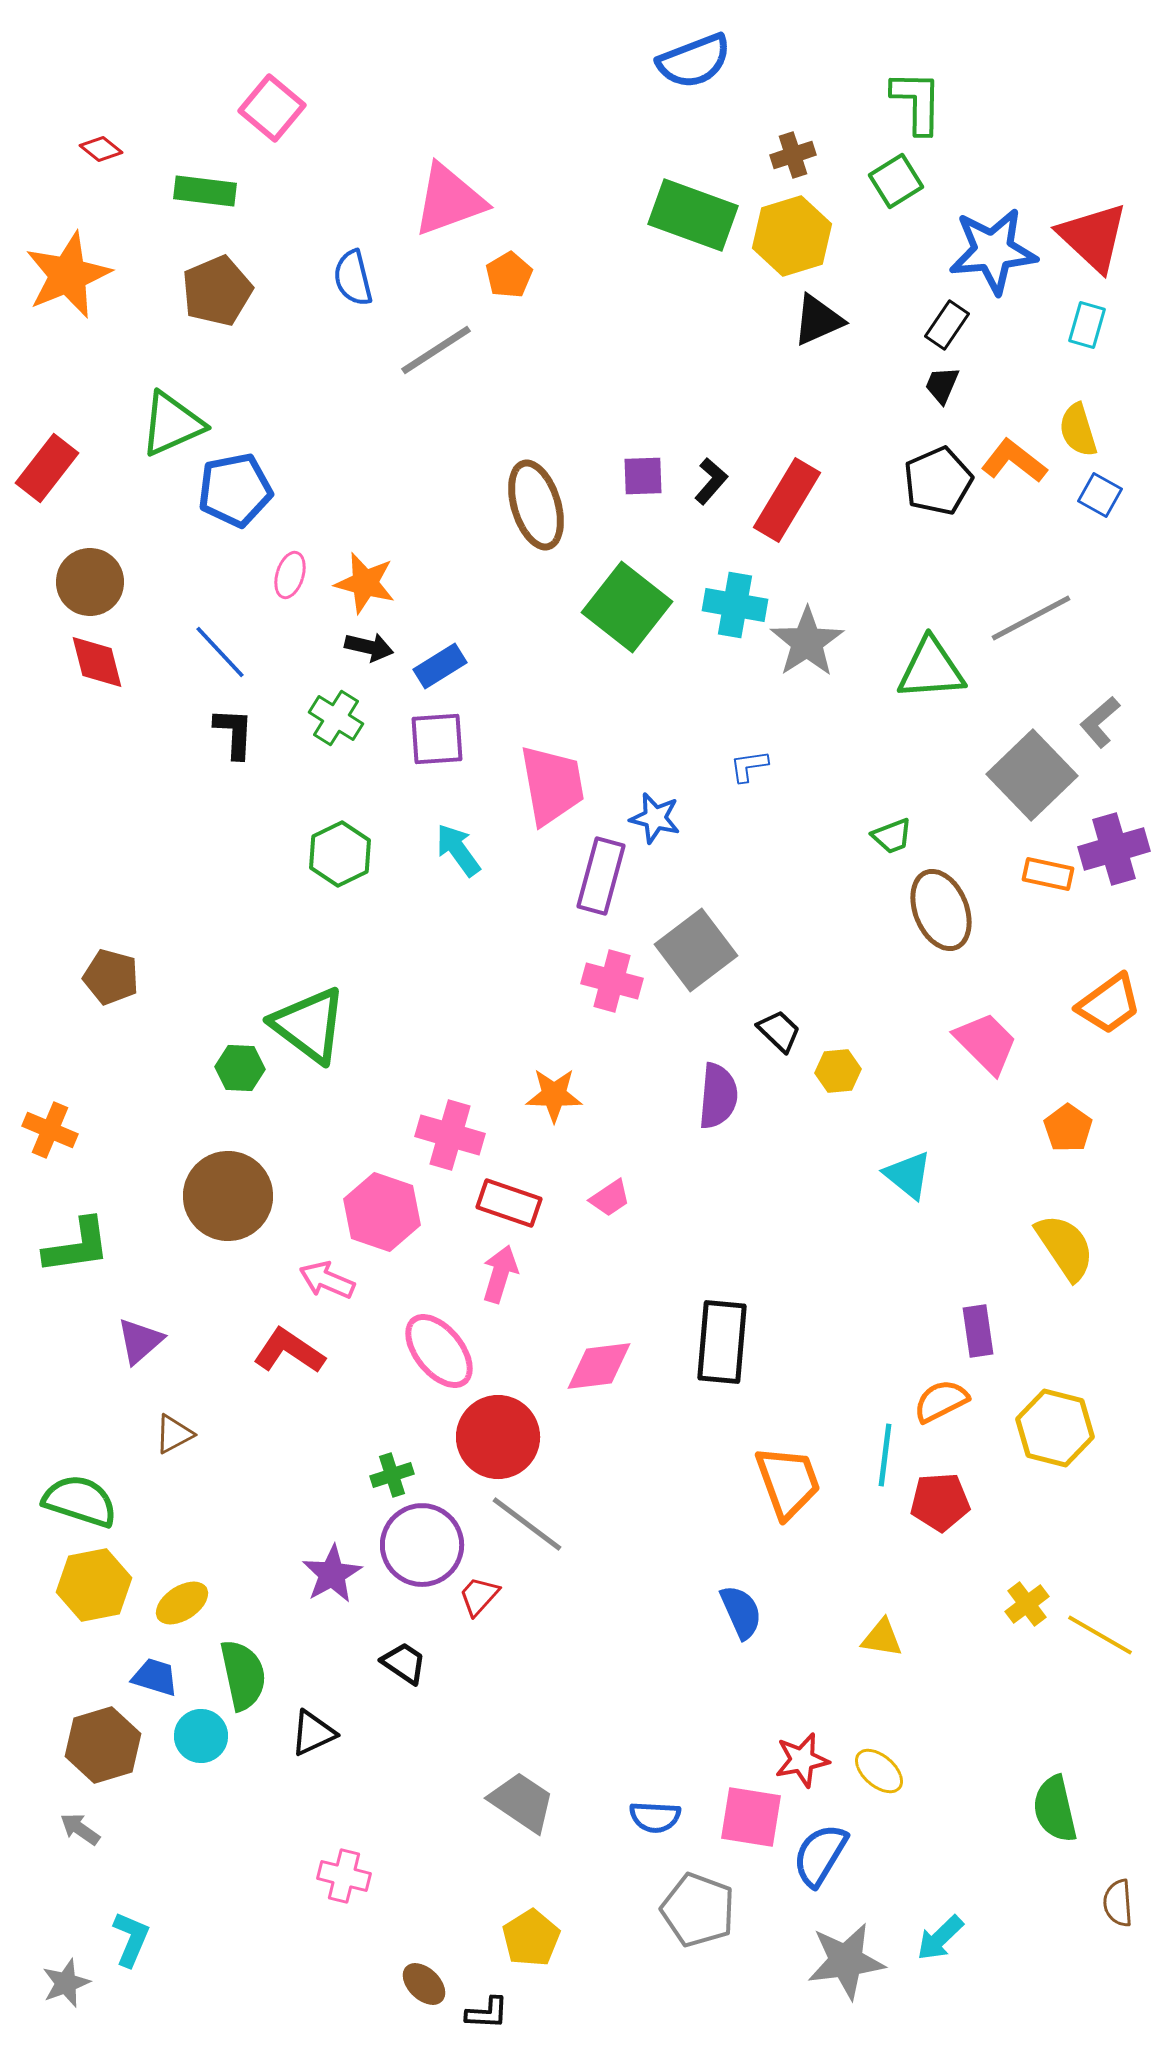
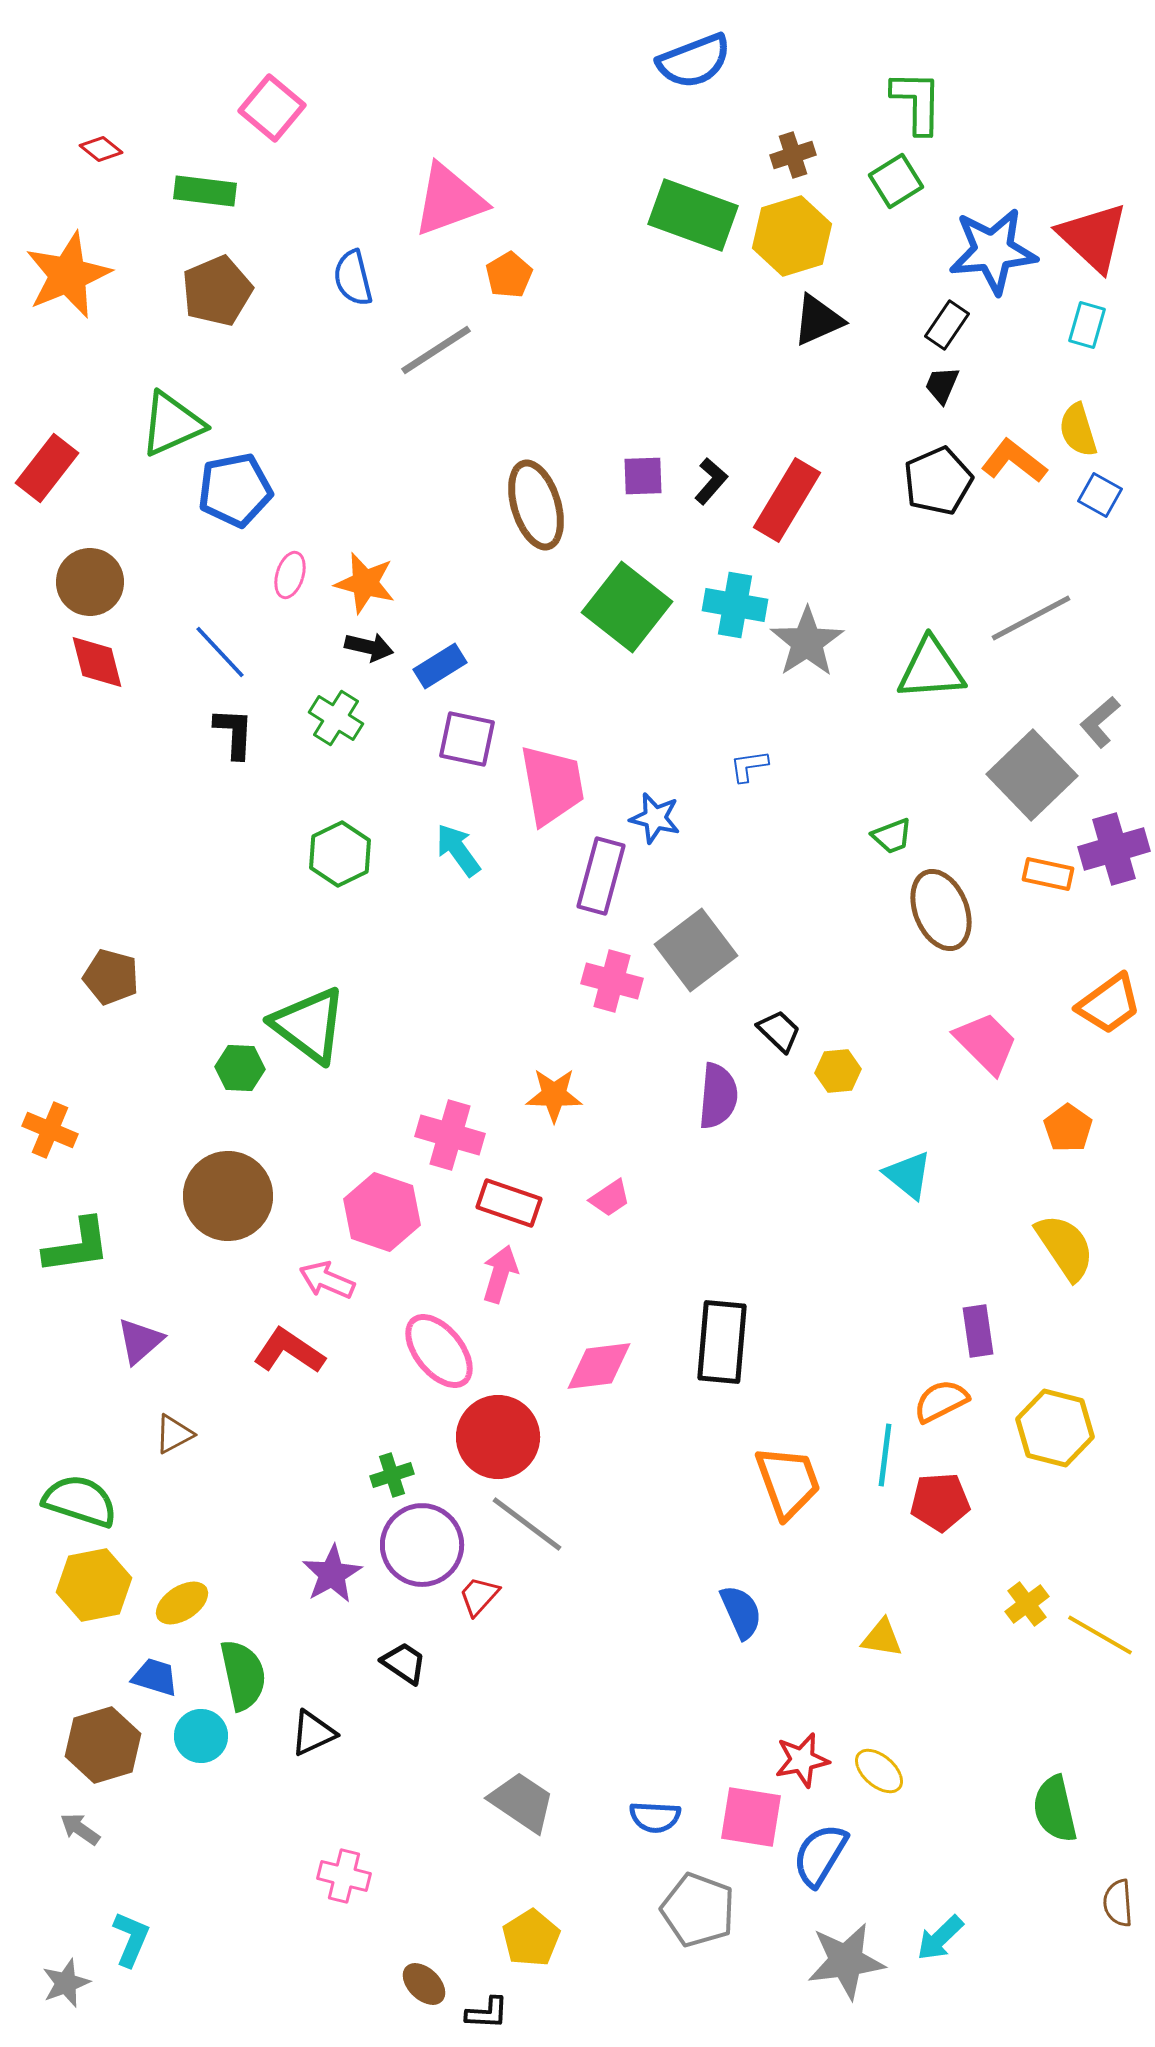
purple square at (437, 739): moved 30 px right; rotated 16 degrees clockwise
